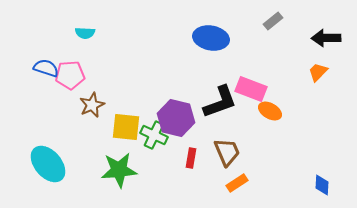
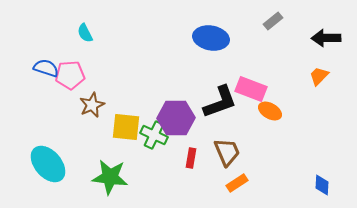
cyan semicircle: rotated 60 degrees clockwise
orange trapezoid: moved 1 px right, 4 px down
purple hexagon: rotated 15 degrees counterclockwise
green star: moved 9 px left, 7 px down; rotated 12 degrees clockwise
